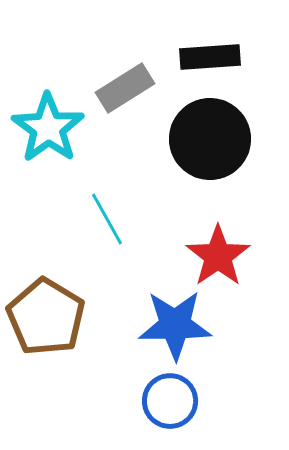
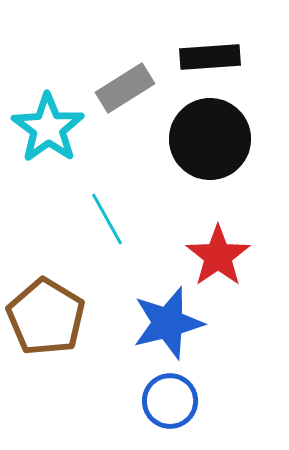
blue star: moved 7 px left, 2 px up; rotated 14 degrees counterclockwise
